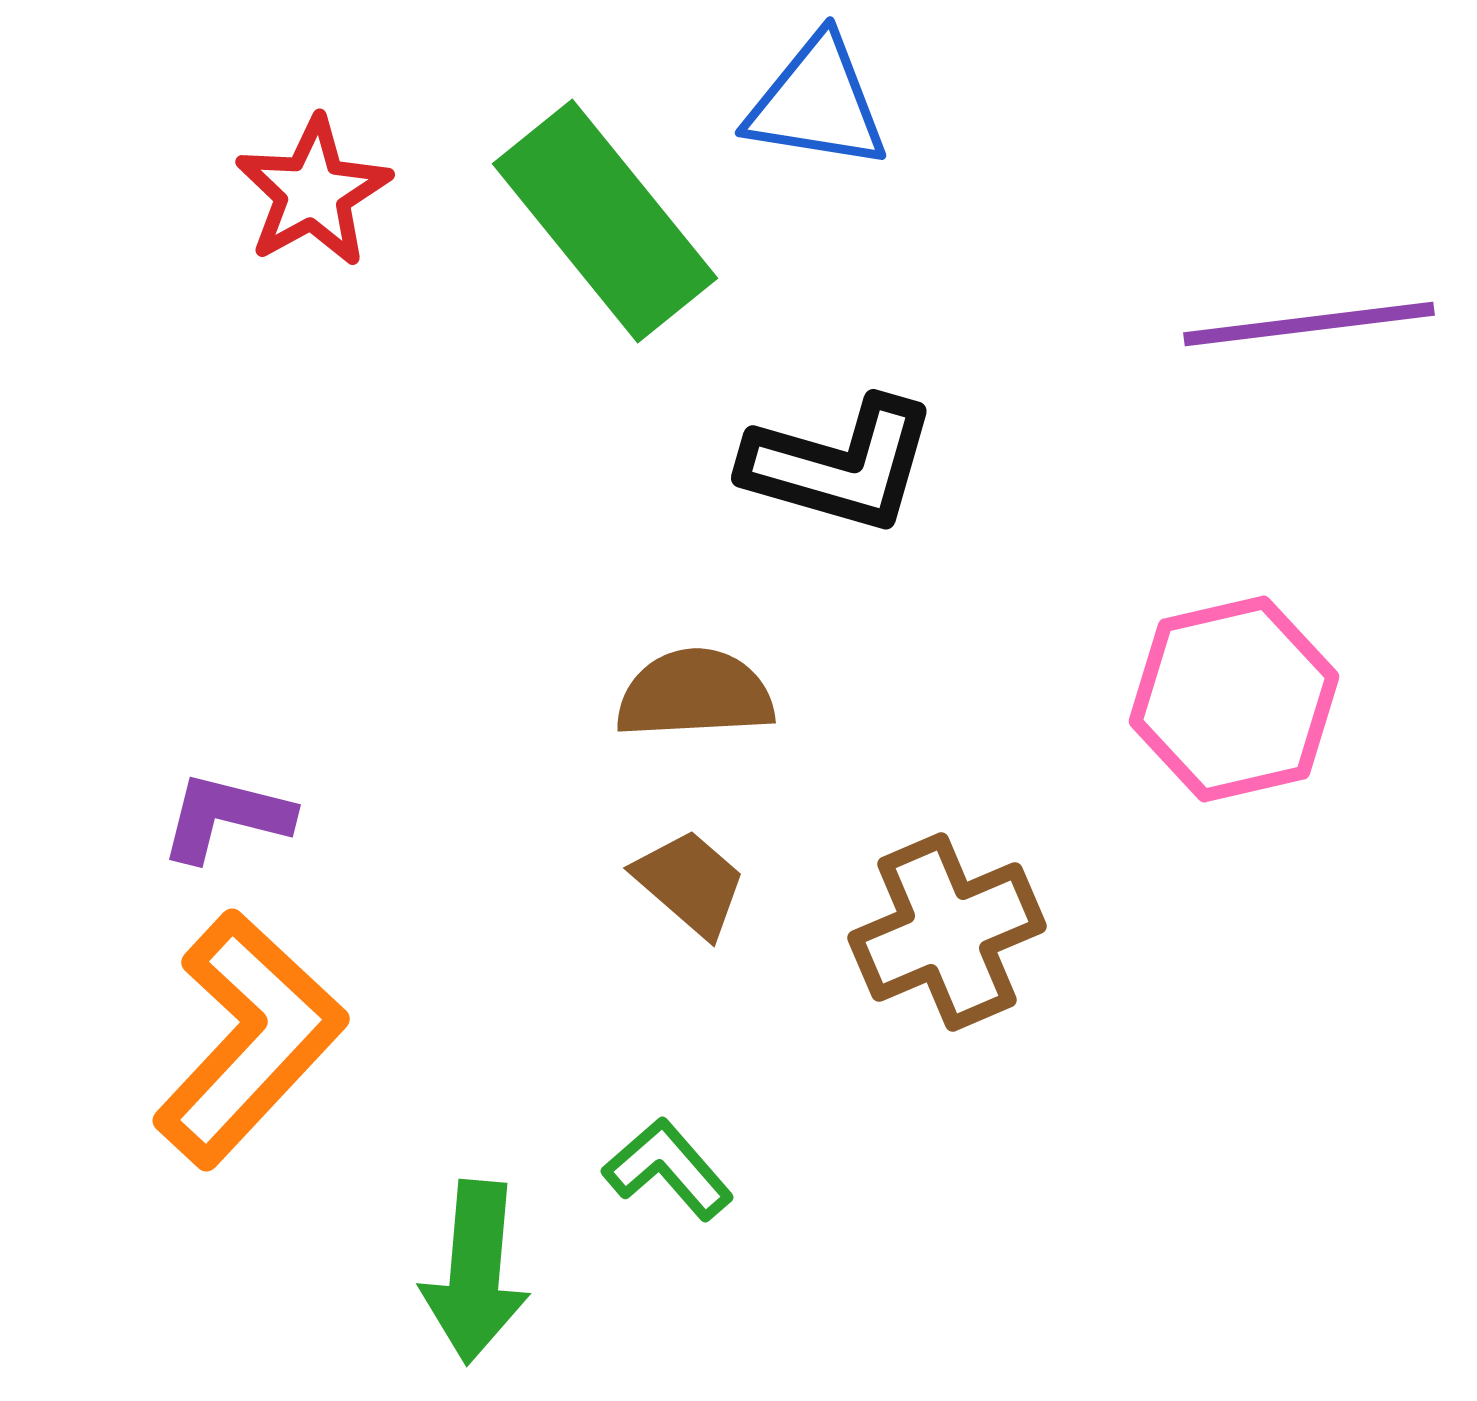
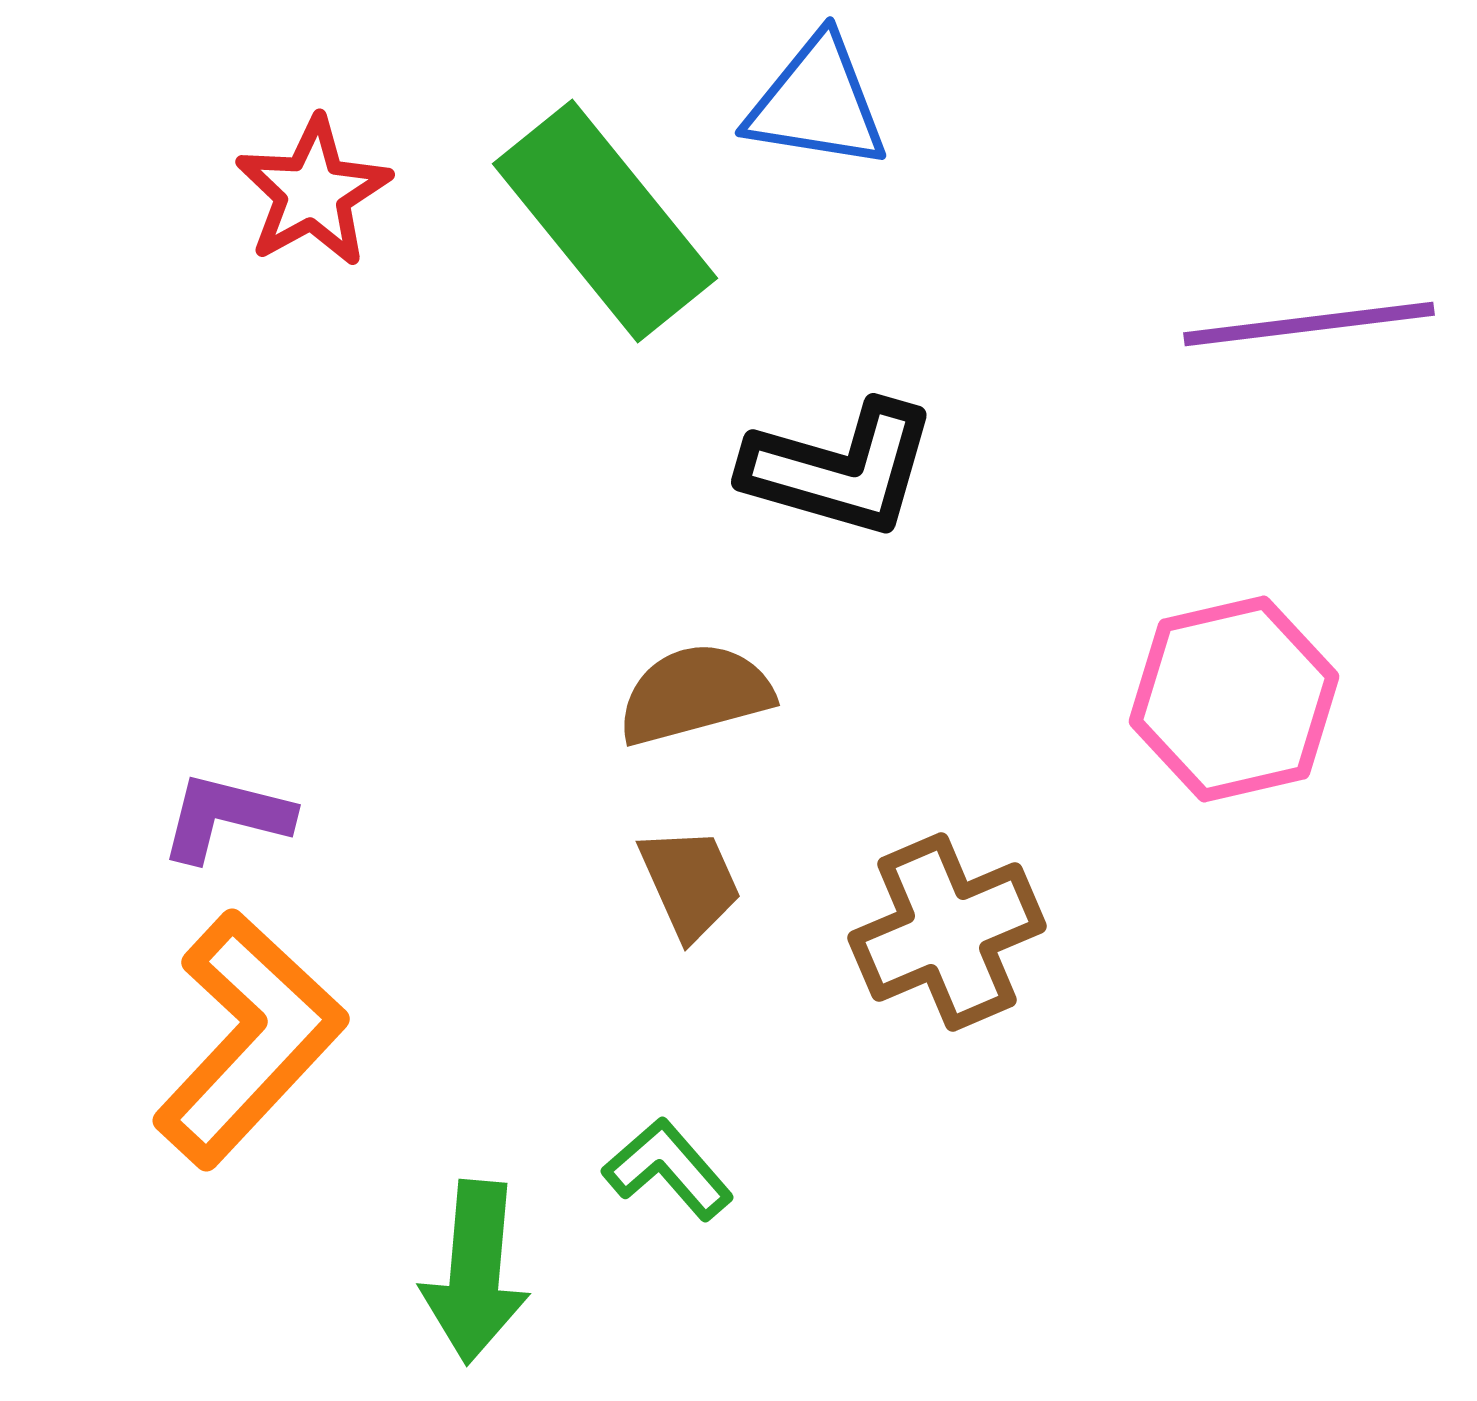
black L-shape: moved 4 px down
brown semicircle: rotated 12 degrees counterclockwise
brown trapezoid: rotated 25 degrees clockwise
